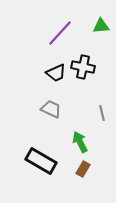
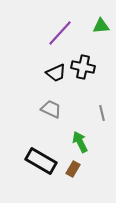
brown rectangle: moved 10 px left
